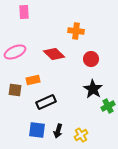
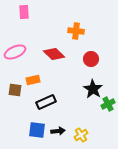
green cross: moved 2 px up
black arrow: rotated 112 degrees counterclockwise
